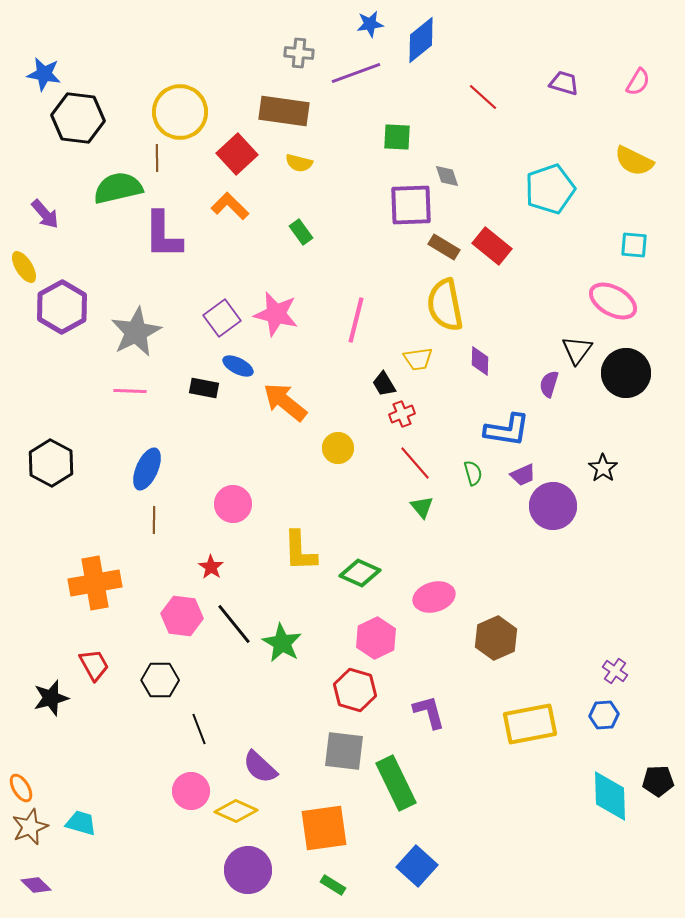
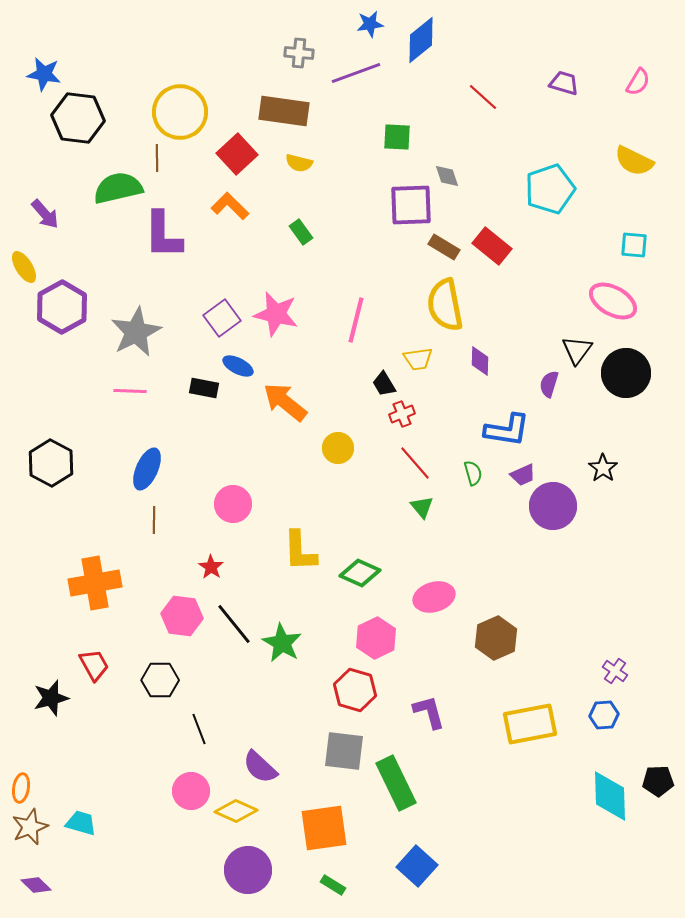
orange ellipse at (21, 788): rotated 40 degrees clockwise
